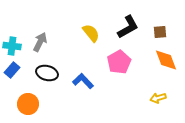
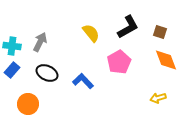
brown square: rotated 24 degrees clockwise
black ellipse: rotated 10 degrees clockwise
